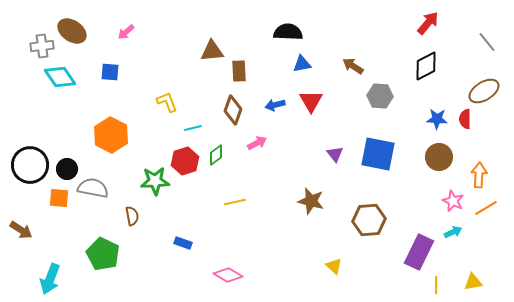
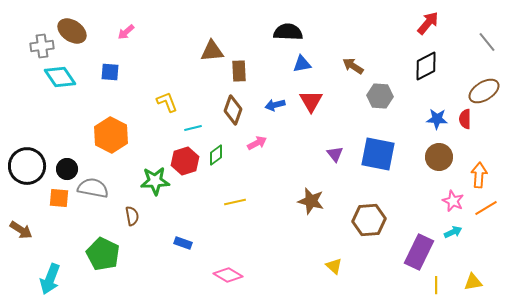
black circle at (30, 165): moved 3 px left, 1 px down
